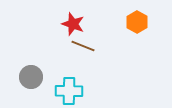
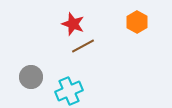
brown line: rotated 50 degrees counterclockwise
cyan cross: rotated 24 degrees counterclockwise
